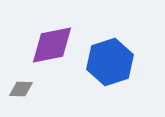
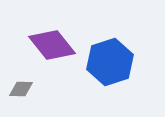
purple diamond: rotated 63 degrees clockwise
